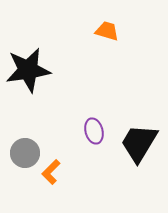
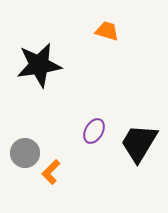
black star: moved 11 px right, 5 px up
purple ellipse: rotated 45 degrees clockwise
